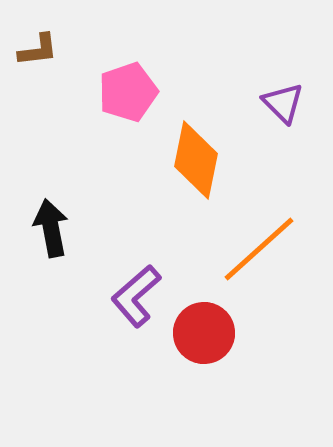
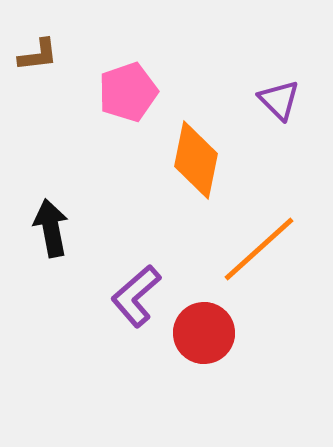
brown L-shape: moved 5 px down
purple triangle: moved 4 px left, 3 px up
